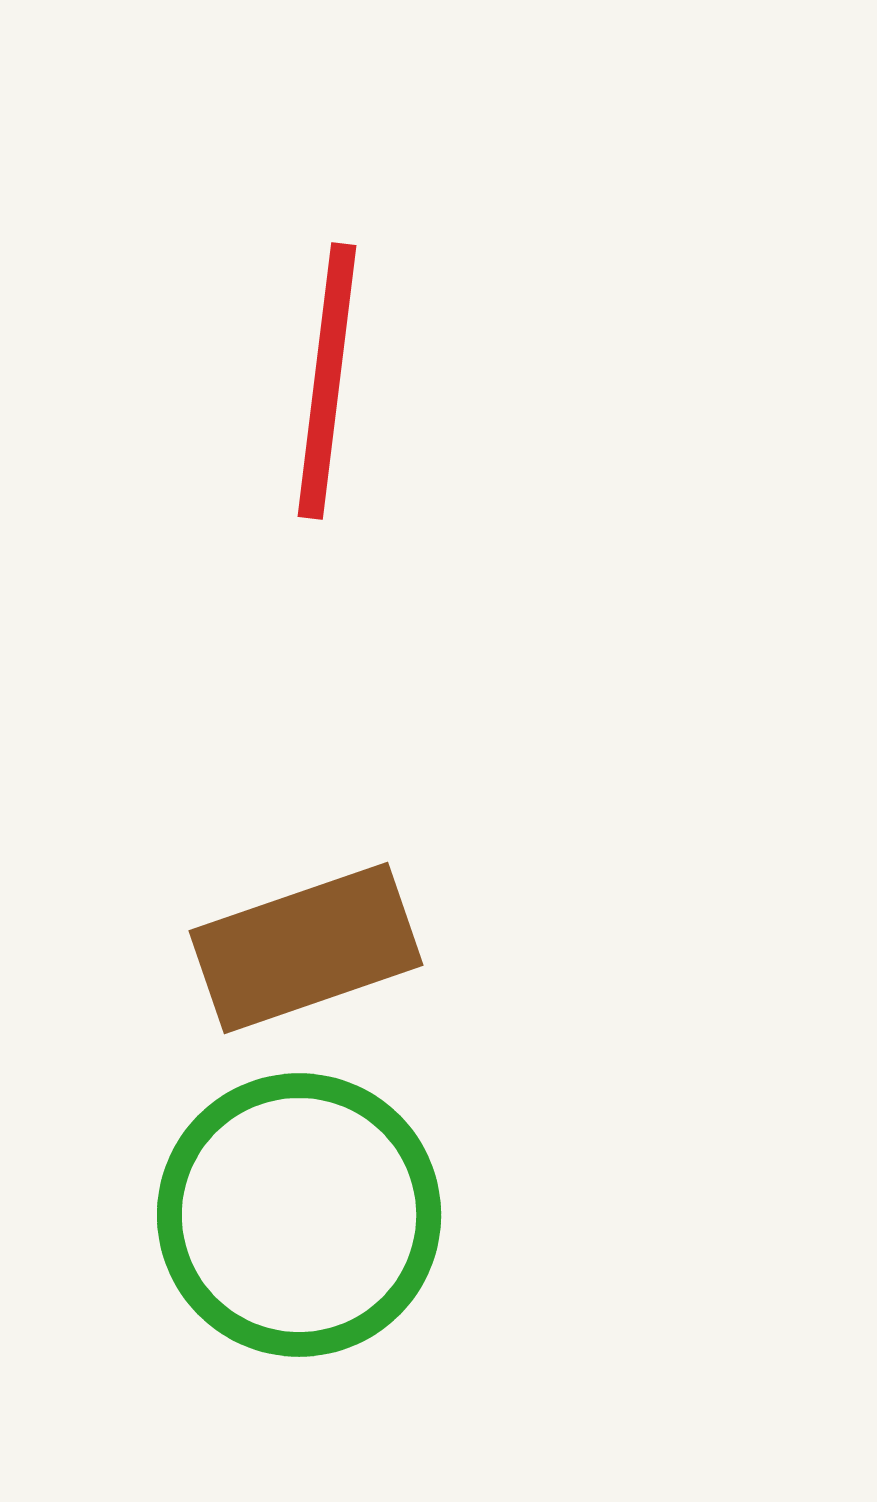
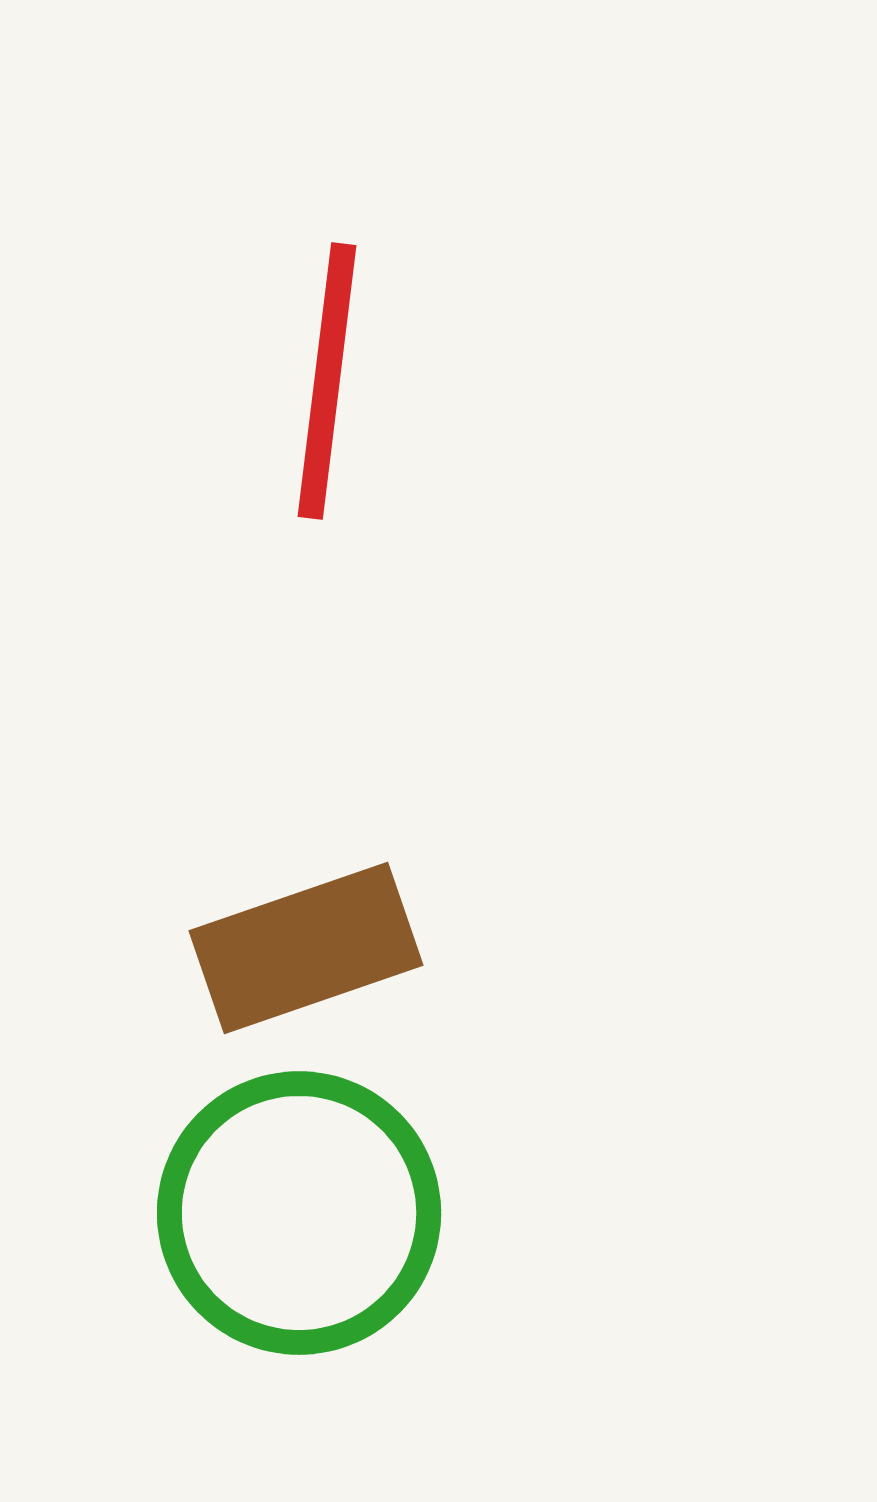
green circle: moved 2 px up
